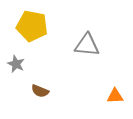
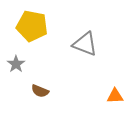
gray triangle: moved 2 px left, 1 px up; rotated 16 degrees clockwise
gray star: rotated 12 degrees clockwise
